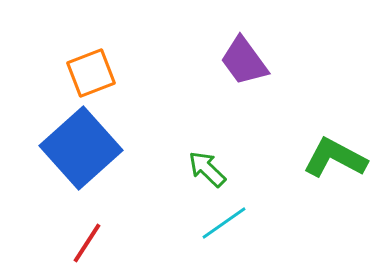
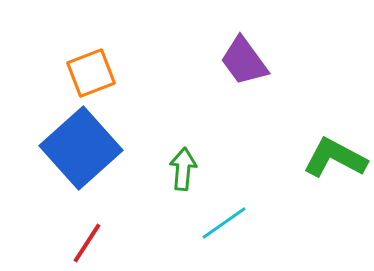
green arrow: moved 24 px left; rotated 51 degrees clockwise
